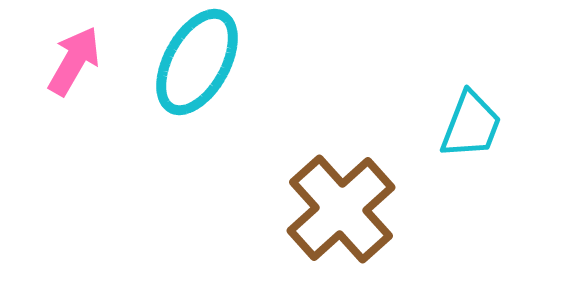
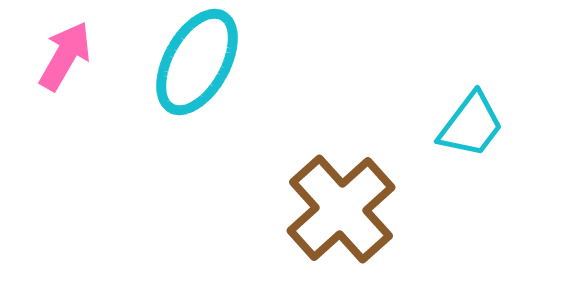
pink arrow: moved 9 px left, 5 px up
cyan trapezoid: rotated 16 degrees clockwise
